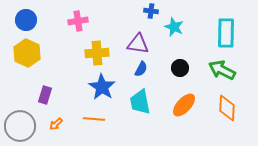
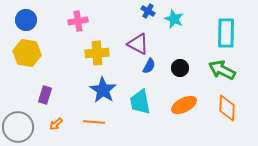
blue cross: moved 3 px left; rotated 24 degrees clockwise
cyan star: moved 8 px up
purple triangle: rotated 20 degrees clockwise
yellow hexagon: rotated 16 degrees counterclockwise
blue semicircle: moved 8 px right, 3 px up
blue star: moved 1 px right, 3 px down
orange ellipse: rotated 20 degrees clockwise
orange line: moved 3 px down
gray circle: moved 2 px left, 1 px down
